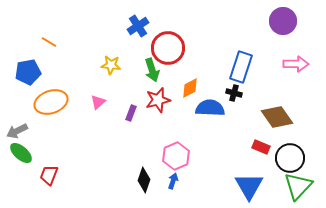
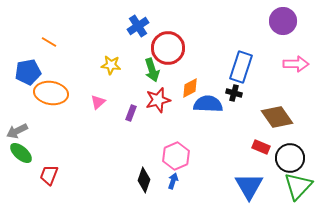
orange ellipse: moved 9 px up; rotated 28 degrees clockwise
blue semicircle: moved 2 px left, 4 px up
